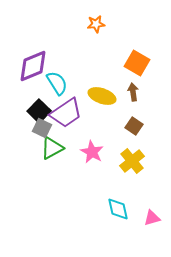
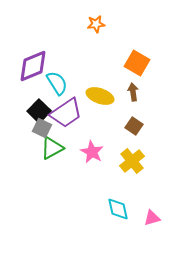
yellow ellipse: moved 2 px left
